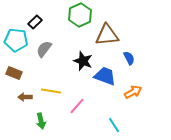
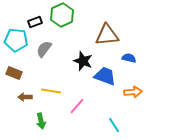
green hexagon: moved 18 px left
black rectangle: rotated 24 degrees clockwise
blue semicircle: rotated 48 degrees counterclockwise
orange arrow: rotated 24 degrees clockwise
